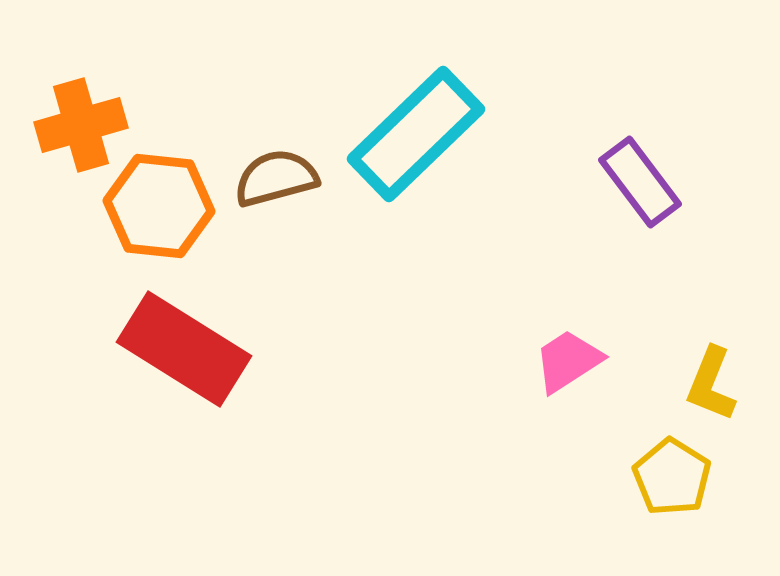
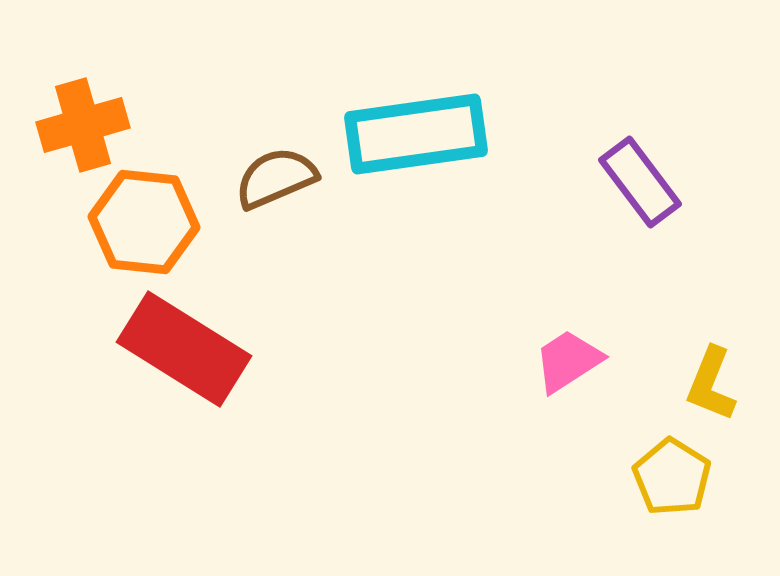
orange cross: moved 2 px right
cyan rectangle: rotated 36 degrees clockwise
brown semicircle: rotated 8 degrees counterclockwise
orange hexagon: moved 15 px left, 16 px down
